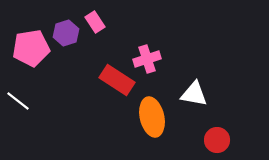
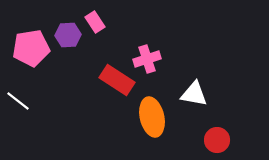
purple hexagon: moved 2 px right, 2 px down; rotated 15 degrees clockwise
